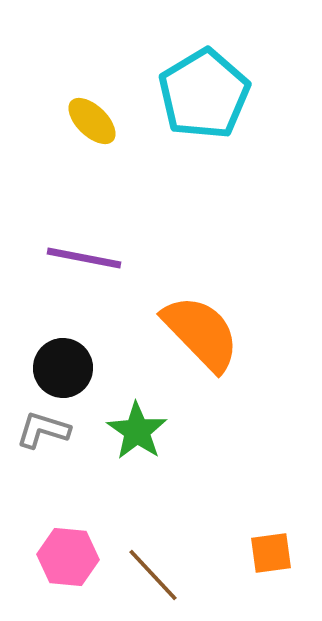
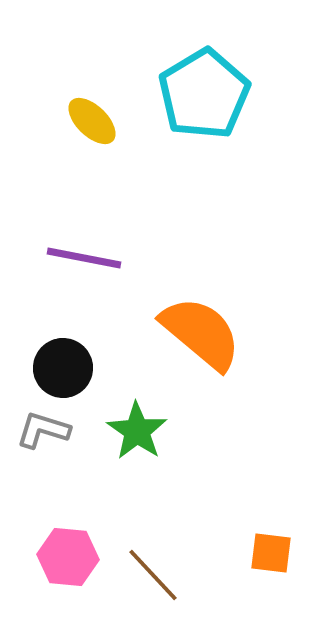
orange semicircle: rotated 6 degrees counterclockwise
orange square: rotated 15 degrees clockwise
